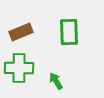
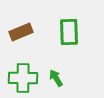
green cross: moved 4 px right, 10 px down
green arrow: moved 3 px up
